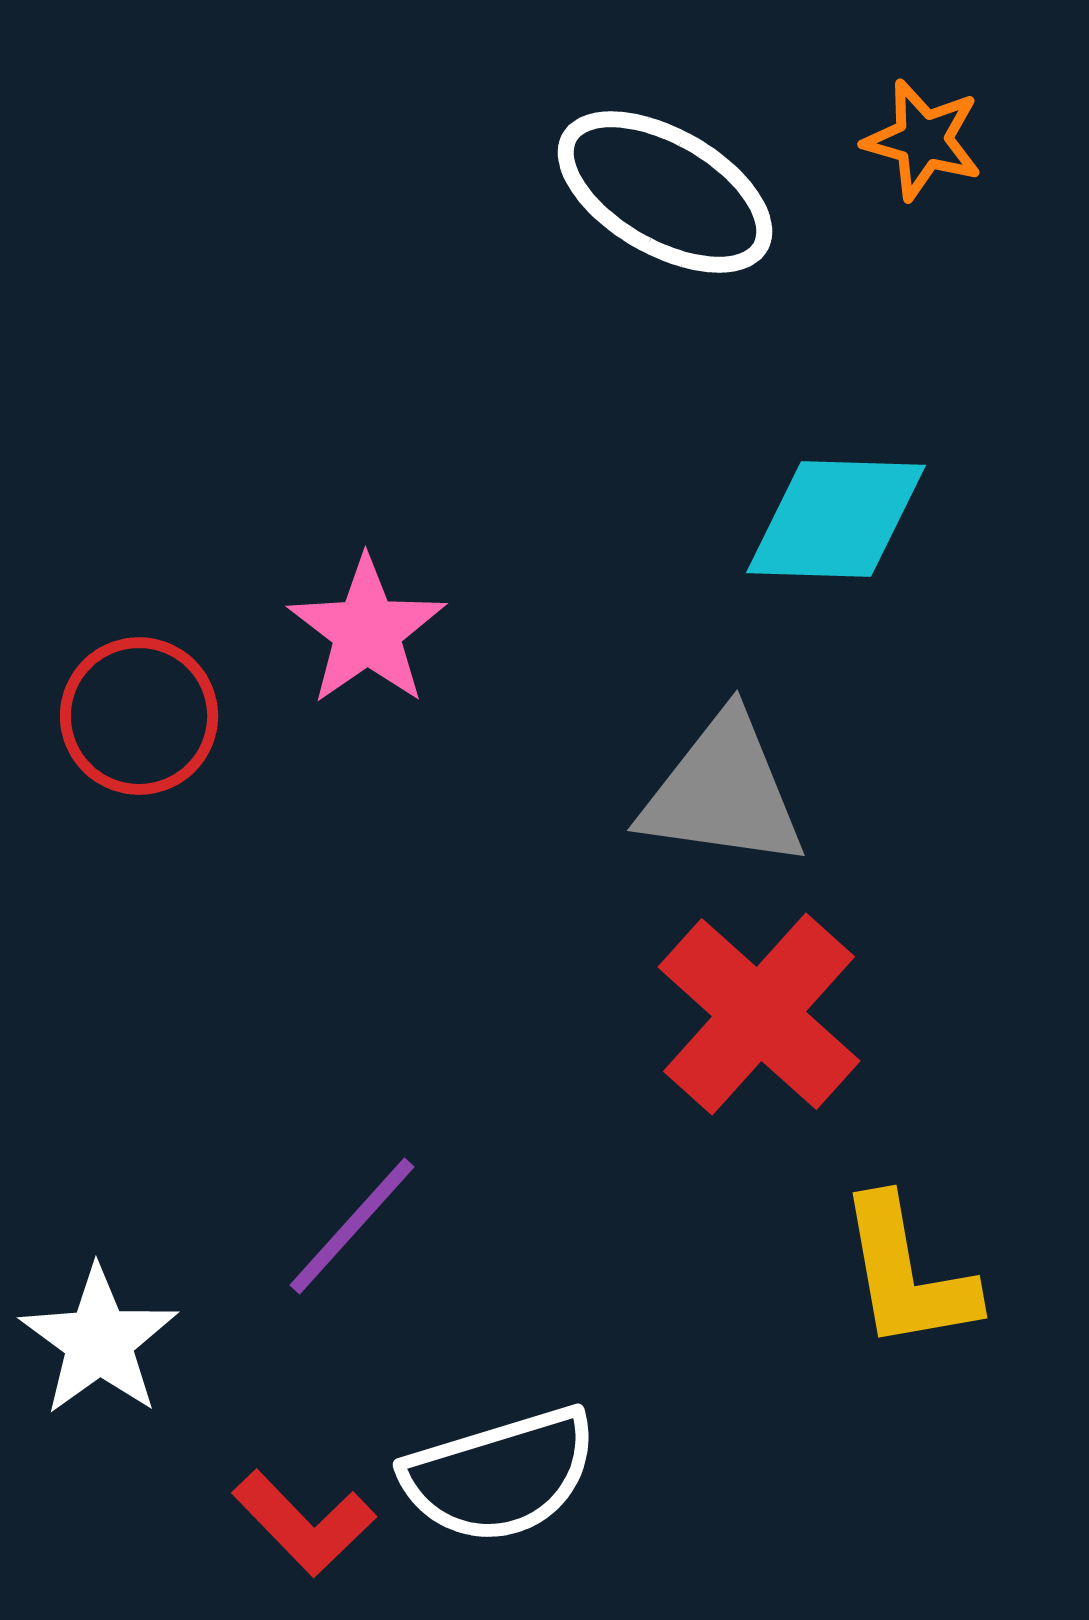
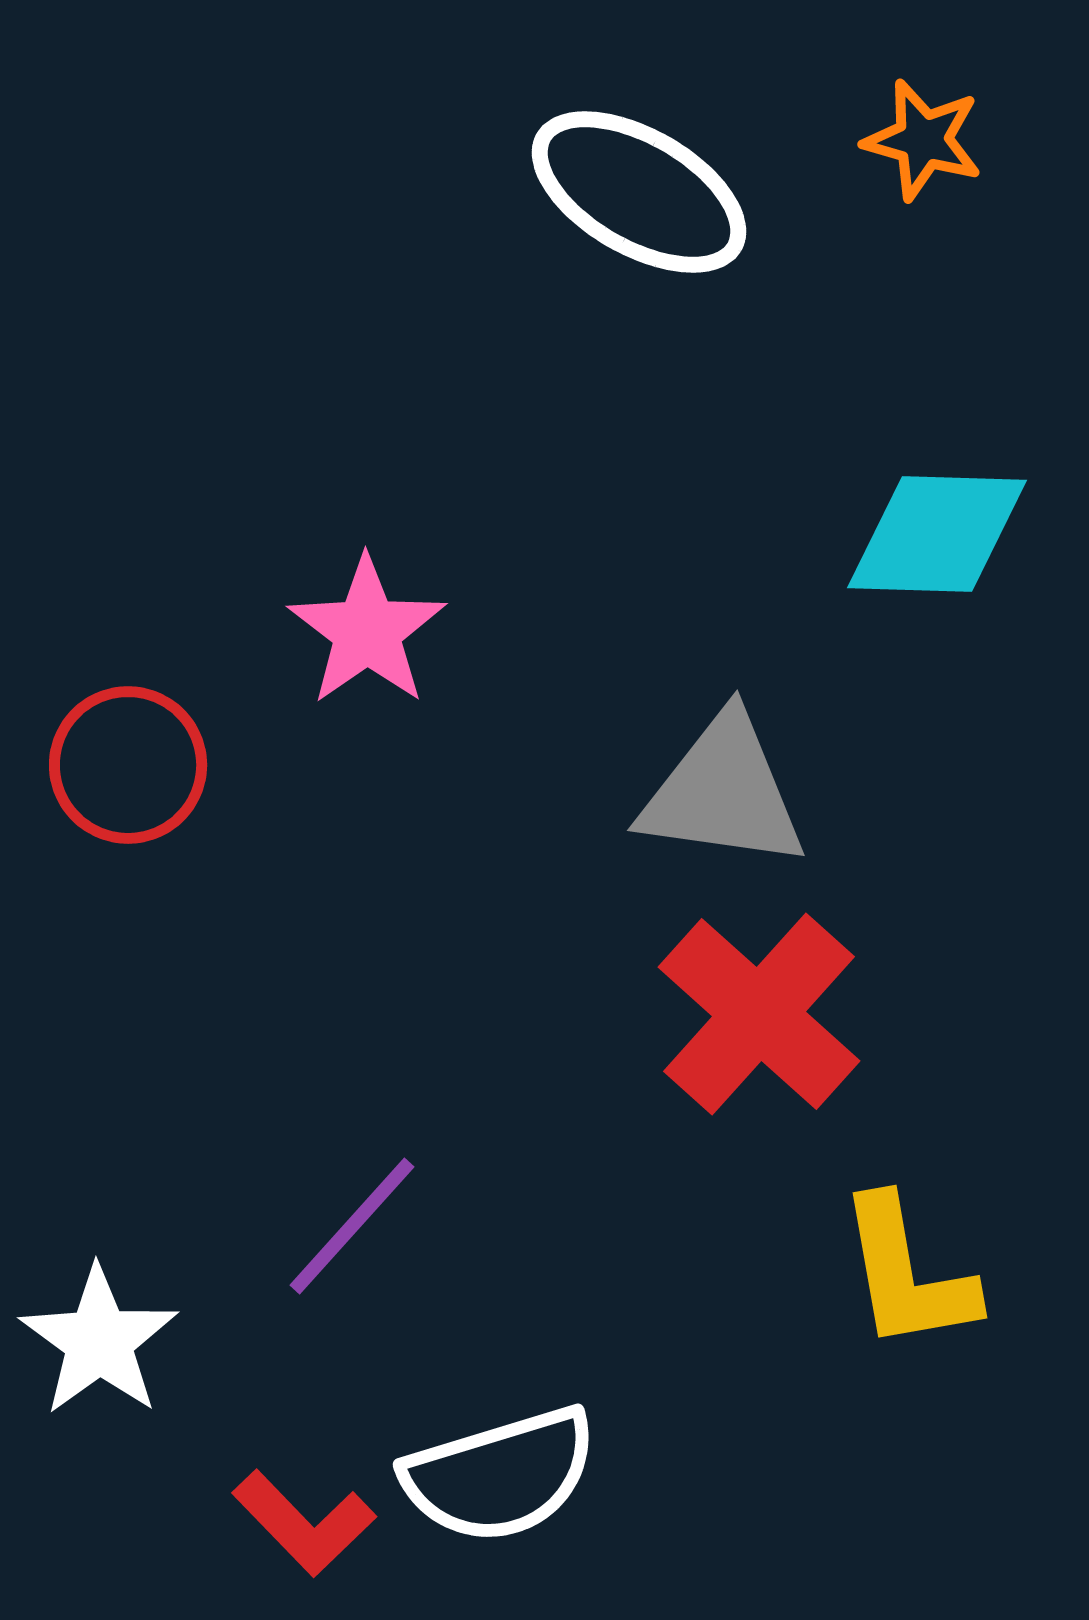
white ellipse: moved 26 px left
cyan diamond: moved 101 px right, 15 px down
red circle: moved 11 px left, 49 px down
